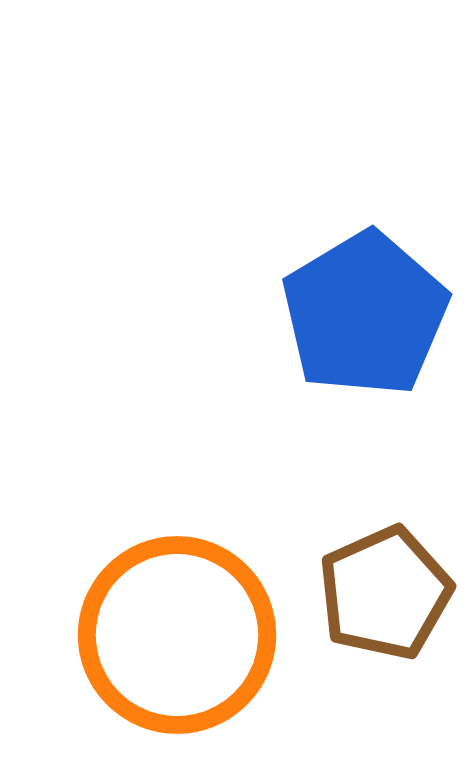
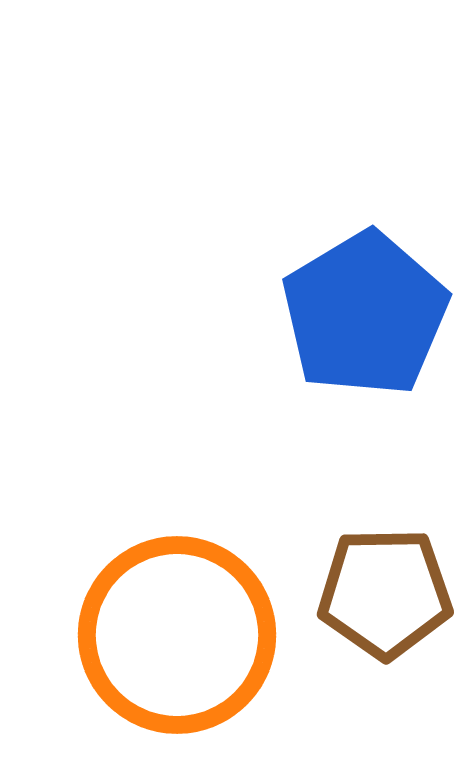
brown pentagon: rotated 23 degrees clockwise
